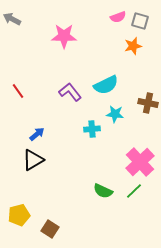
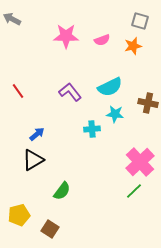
pink semicircle: moved 16 px left, 23 px down
pink star: moved 2 px right
cyan semicircle: moved 4 px right, 2 px down
green semicircle: moved 41 px left; rotated 78 degrees counterclockwise
